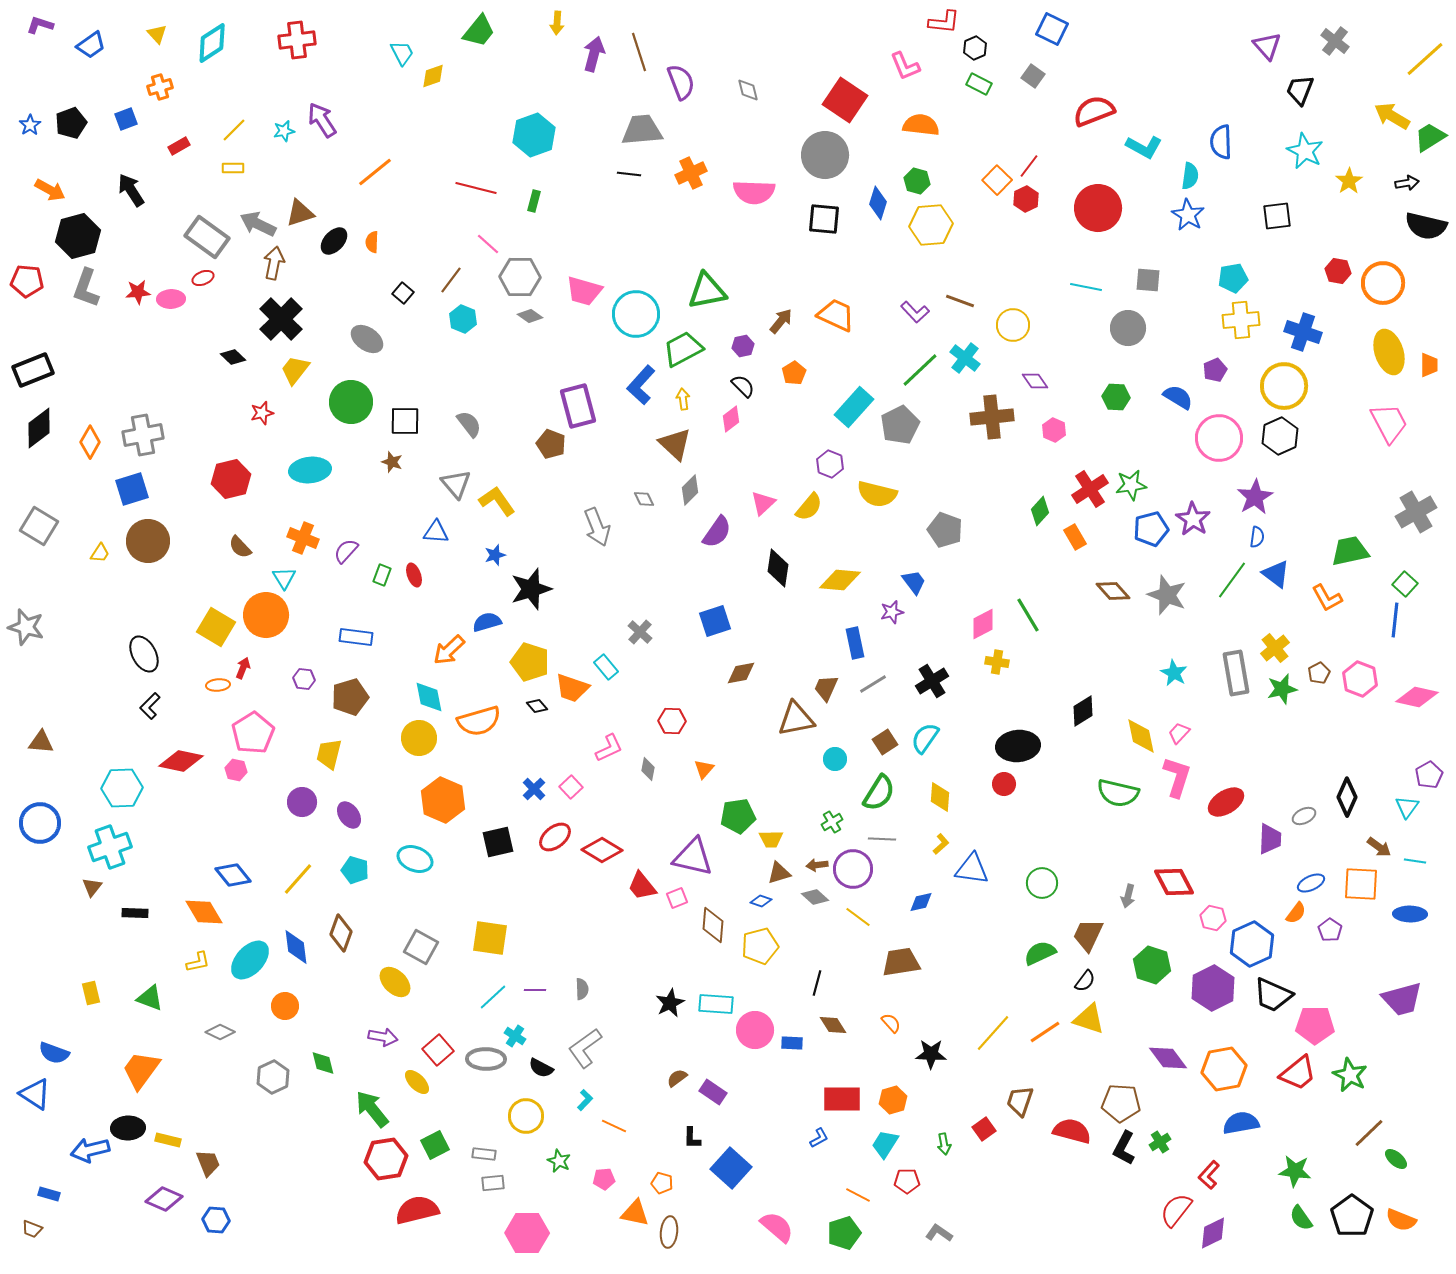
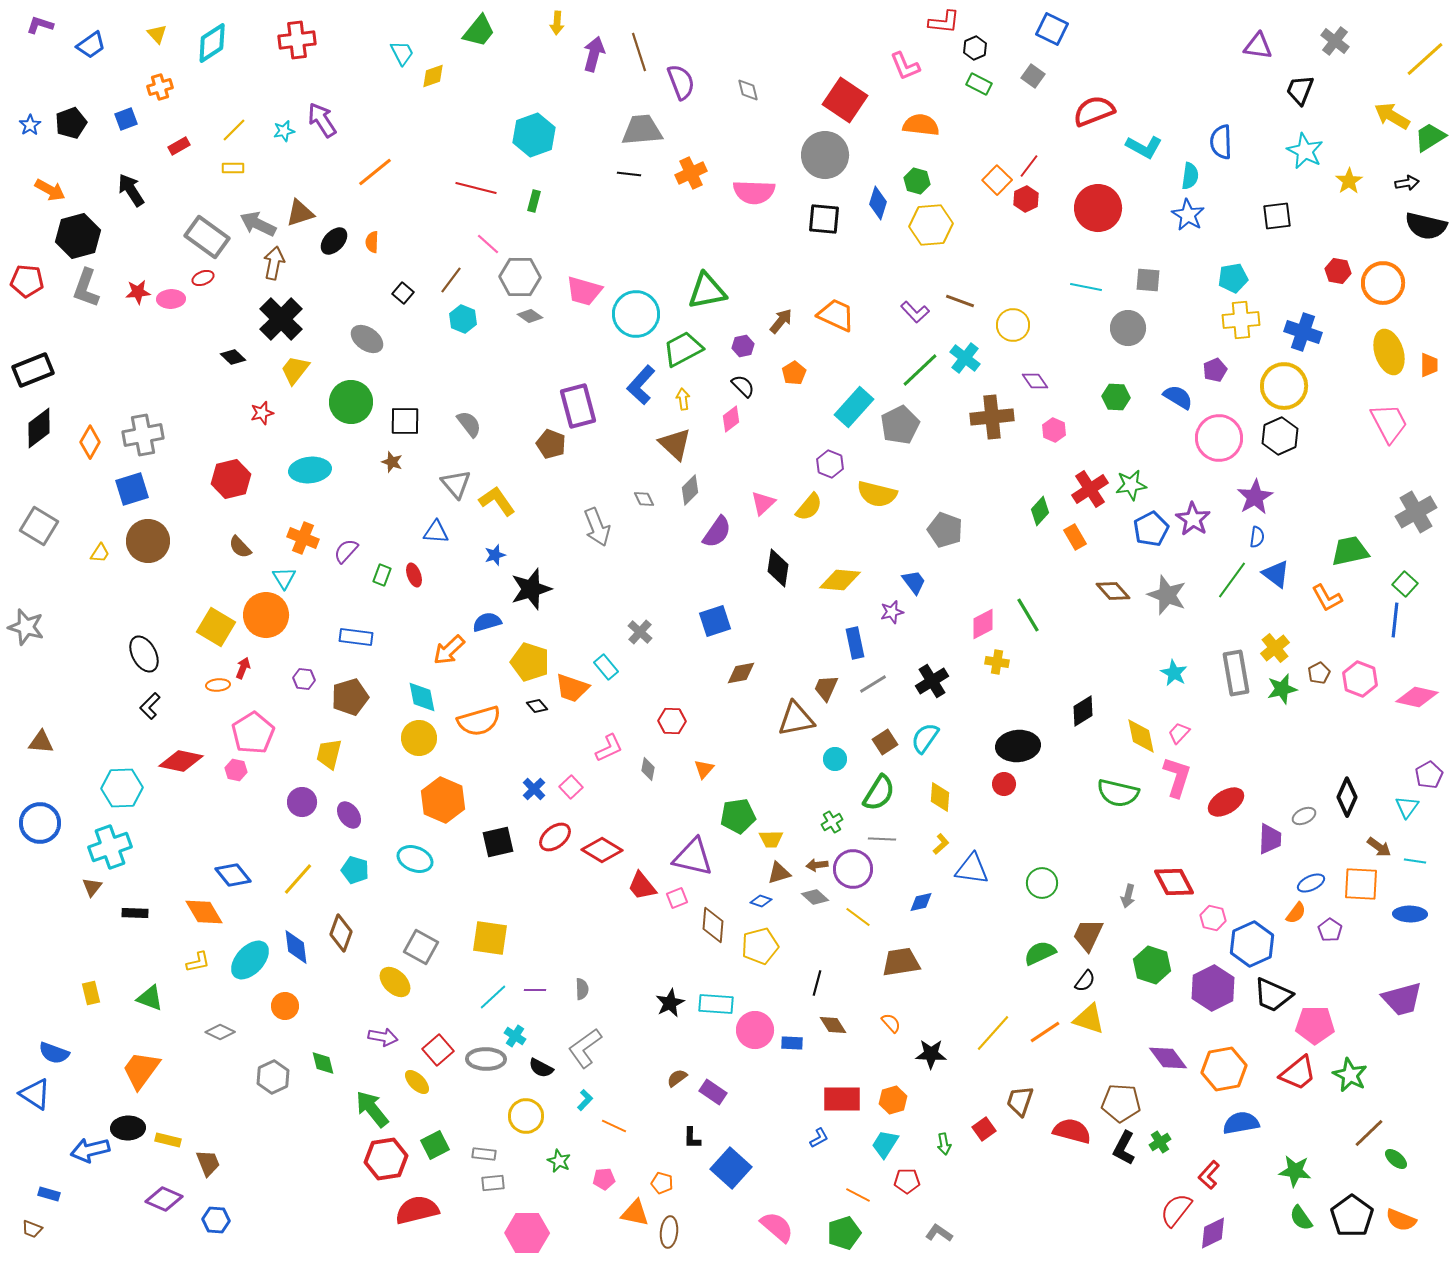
purple triangle at (1267, 46): moved 9 px left; rotated 40 degrees counterclockwise
blue pentagon at (1151, 529): rotated 12 degrees counterclockwise
cyan diamond at (429, 697): moved 7 px left
